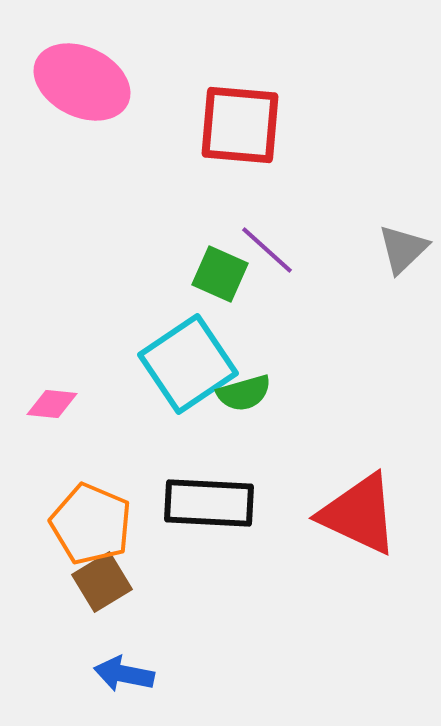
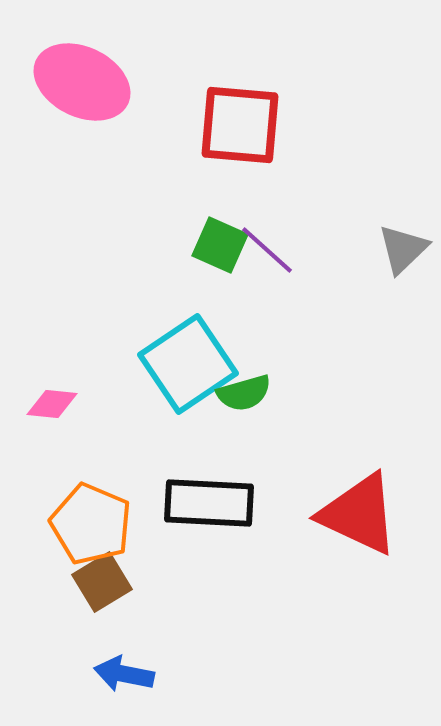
green square: moved 29 px up
